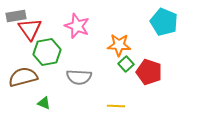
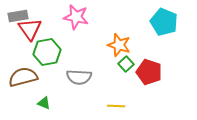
gray rectangle: moved 2 px right
pink star: moved 1 px left, 9 px up; rotated 10 degrees counterclockwise
orange star: rotated 15 degrees clockwise
